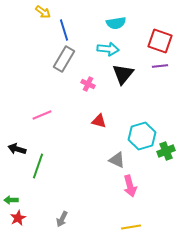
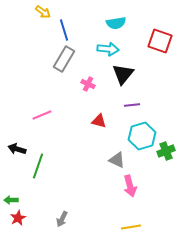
purple line: moved 28 px left, 39 px down
